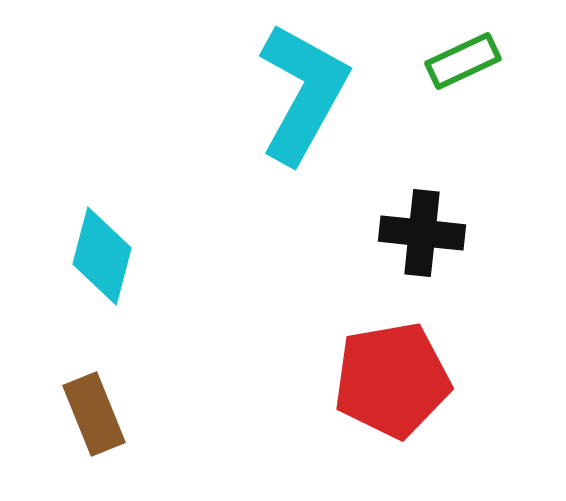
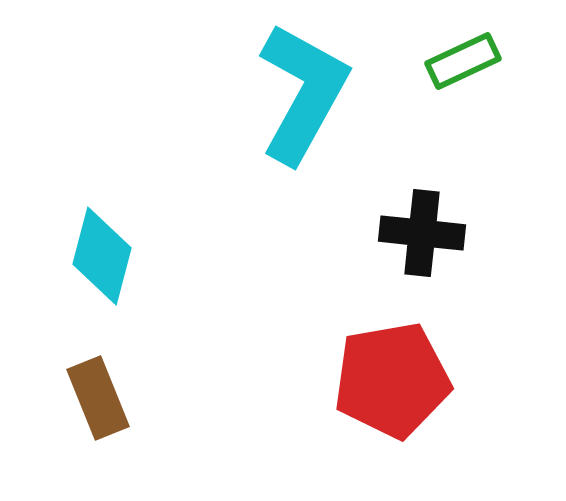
brown rectangle: moved 4 px right, 16 px up
